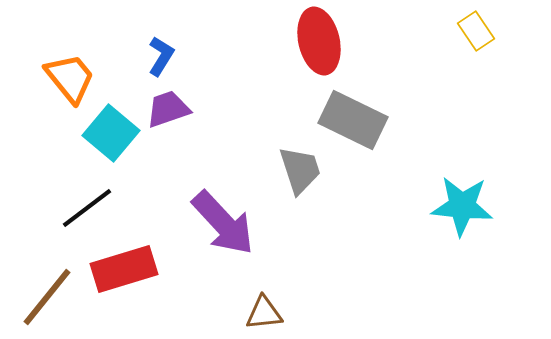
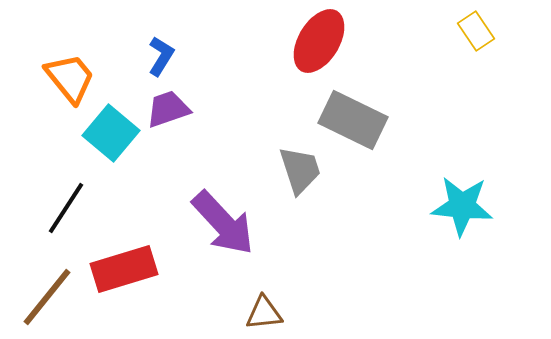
red ellipse: rotated 44 degrees clockwise
black line: moved 21 px left; rotated 20 degrees counterclockwise
